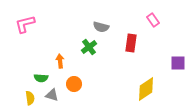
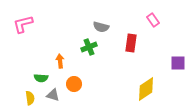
pink L-shape: moved 2 px left
green cross: rotated 14 degrees clockwise
gray triangle: moved 1 px right
